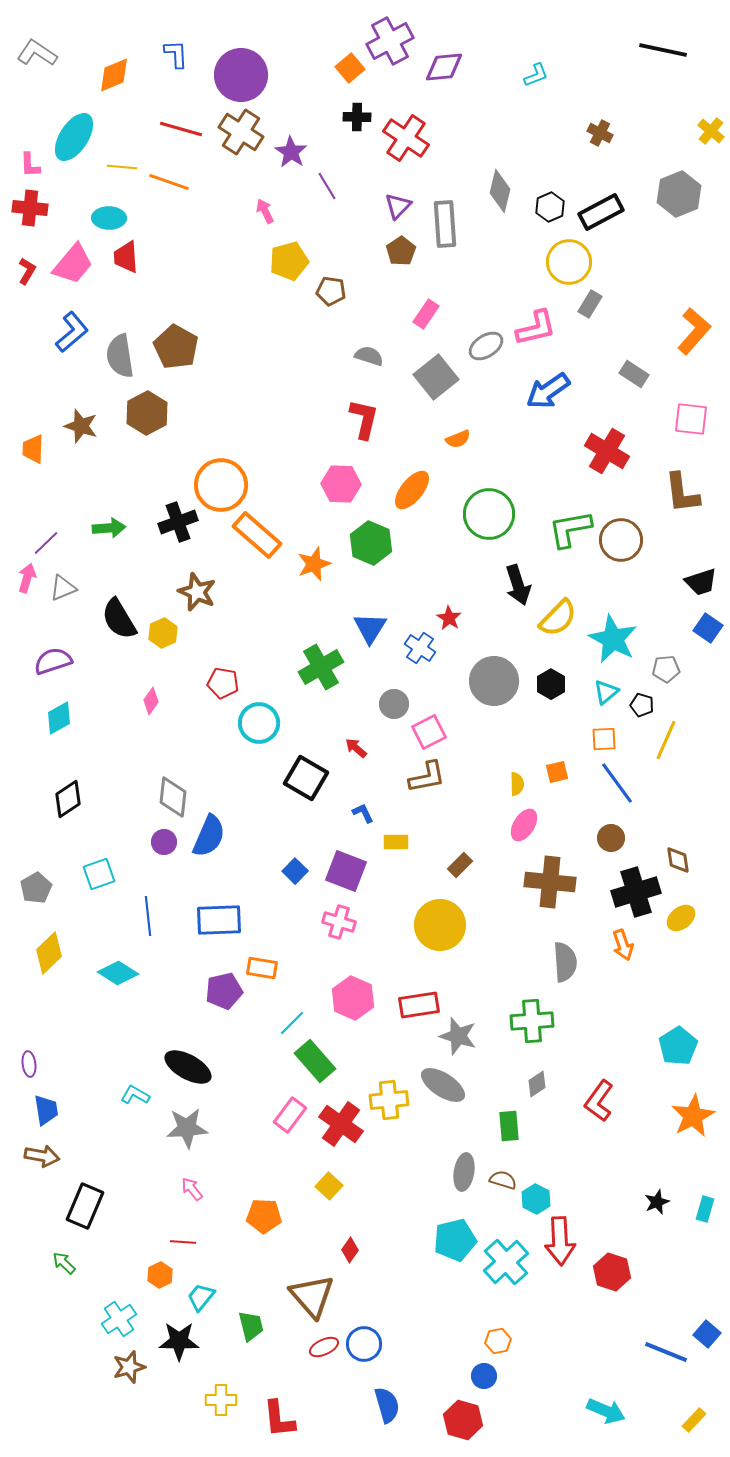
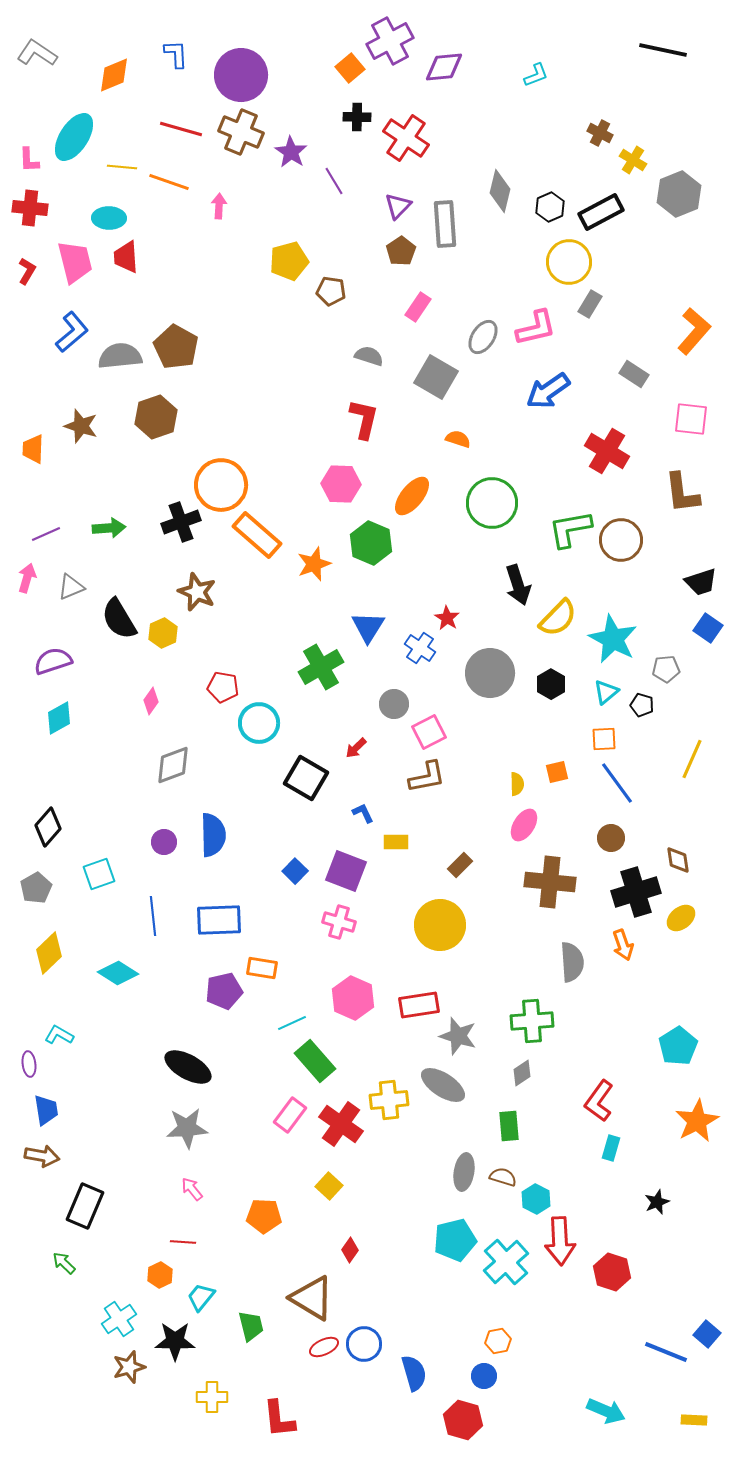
yellow cross at (711, 131): moved 78 px left, 29 px down; rotated 8 degrees counterclockwise
brown cross at (241, 132): rotated 9 degrees counterclockwise
pink L-shape at (30, 165): moved 1 px left, 5 px up
purple line at (327, 186): moved 7 px right, 5 px up
pink arrow at (265, 211): moved 46 px left, 5 px up; rotated 30 degrees clockwise
pink trapezoid at (73, 264): moved 2 px right, 2 px up; rotated 54 degrees counterclockwise
pink rectangle at (426, 314): moved 8 px left, 7 px up
gray ellipse at (486, 346): moved 3 px left, 9 px up; rotated 24 degrees counterclockwise
gray semicircle at (120, 356): rotated 93 degrees clockwise
gray square at (436, 377): rotated 21 degrees counterclockwise
brown hexagon at (147, 413): moved 9 px right, 4 px down; rotated 9 degrees clockwise
orange semicircle at (458, 439): rotated 140 degrees counterclockwise
orange ellipse at (412, 490): moved 6 px down
green circle at (489, 514): moved 3 px right, 11 px up
black cross at (178, 522): moved 3 px right
purple line at (46, 543): moved 9 px up; rotated 20 degrees clockwise
gray triangle at (63, 588): moved 8 px right, 1 px up
red star at (449, 618): moved 2 px left
blue triangle at (370, 628): moved 2 px left, 1 px up
gray circle at (494, 681): moved 4 px left, 8 px up
red pentagon at (223, 683): moved 4 px down
yellow line at (666, 740): moved 26 px right, 19 px down
red arrow at (356, 748): rotated 85 degrees counterclockwise
gray diamond at (173, 797): moved 32 px up; rotated 63 degrees clockwise
black diamond at (68, 799): moved 20 px left, 28 px down; rotated 15 degrees counterclockwise
blue semicircle at (209, 836): moved 4 px right, 1 px up; rotated 24 degrees counterclockwise
blue line at (148, 916): moved 5 px right
gray semicircle at (565, 962): moved 7 px right
cyan line at (292, 1023): rotated 20 degrees clockwise
gray diamond at (537, 1084): moved 15 px left, 11 px up
cyan L-shape at (135, 1095): moved 76 px left, 60 px up
orange star at (693, 1116): moved 4 px right, 5 px down
brown semicircle at (503, 1180): moved 3 px up
cyan rectangle at (705, 1209): moved 94 px left, 61 px up
brown triangle at (312, 1296): moved 2 px down; rotated 18 degrees counterclockwise
black star at (179, 1341): moved 4 px left
yellow cross at (221, 1400): moved 9 px left, 3 px up
blue semicircle at (387, 1405): moved 27 px right, 32 px up
yellow rectangle at (694, 1420): rotated 50 degrees clockwise
